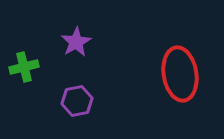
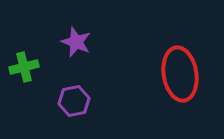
purple star: rotated 20 degrees counterclockwise
purple hexagon: moved 3 px left
